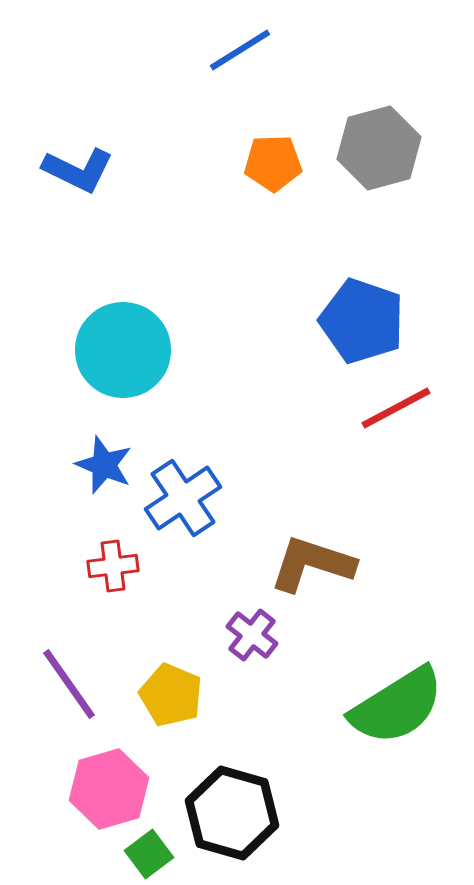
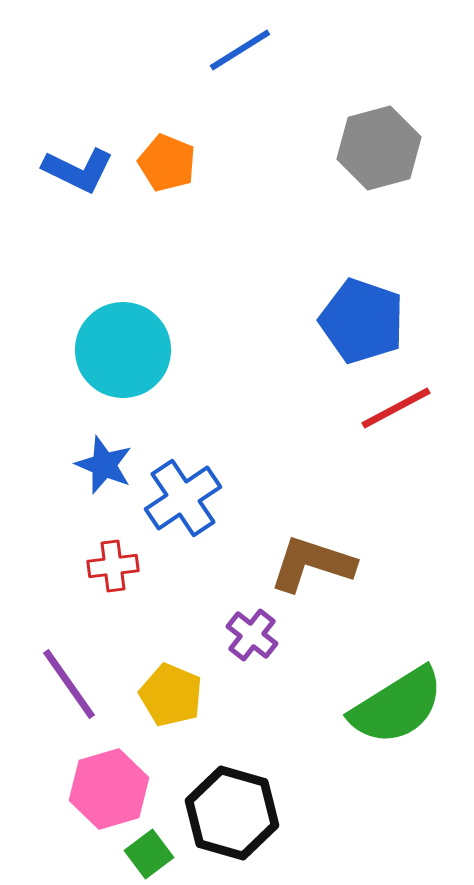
orange pentagon: moved 106 px left; rotated 24 degrees clockwise
